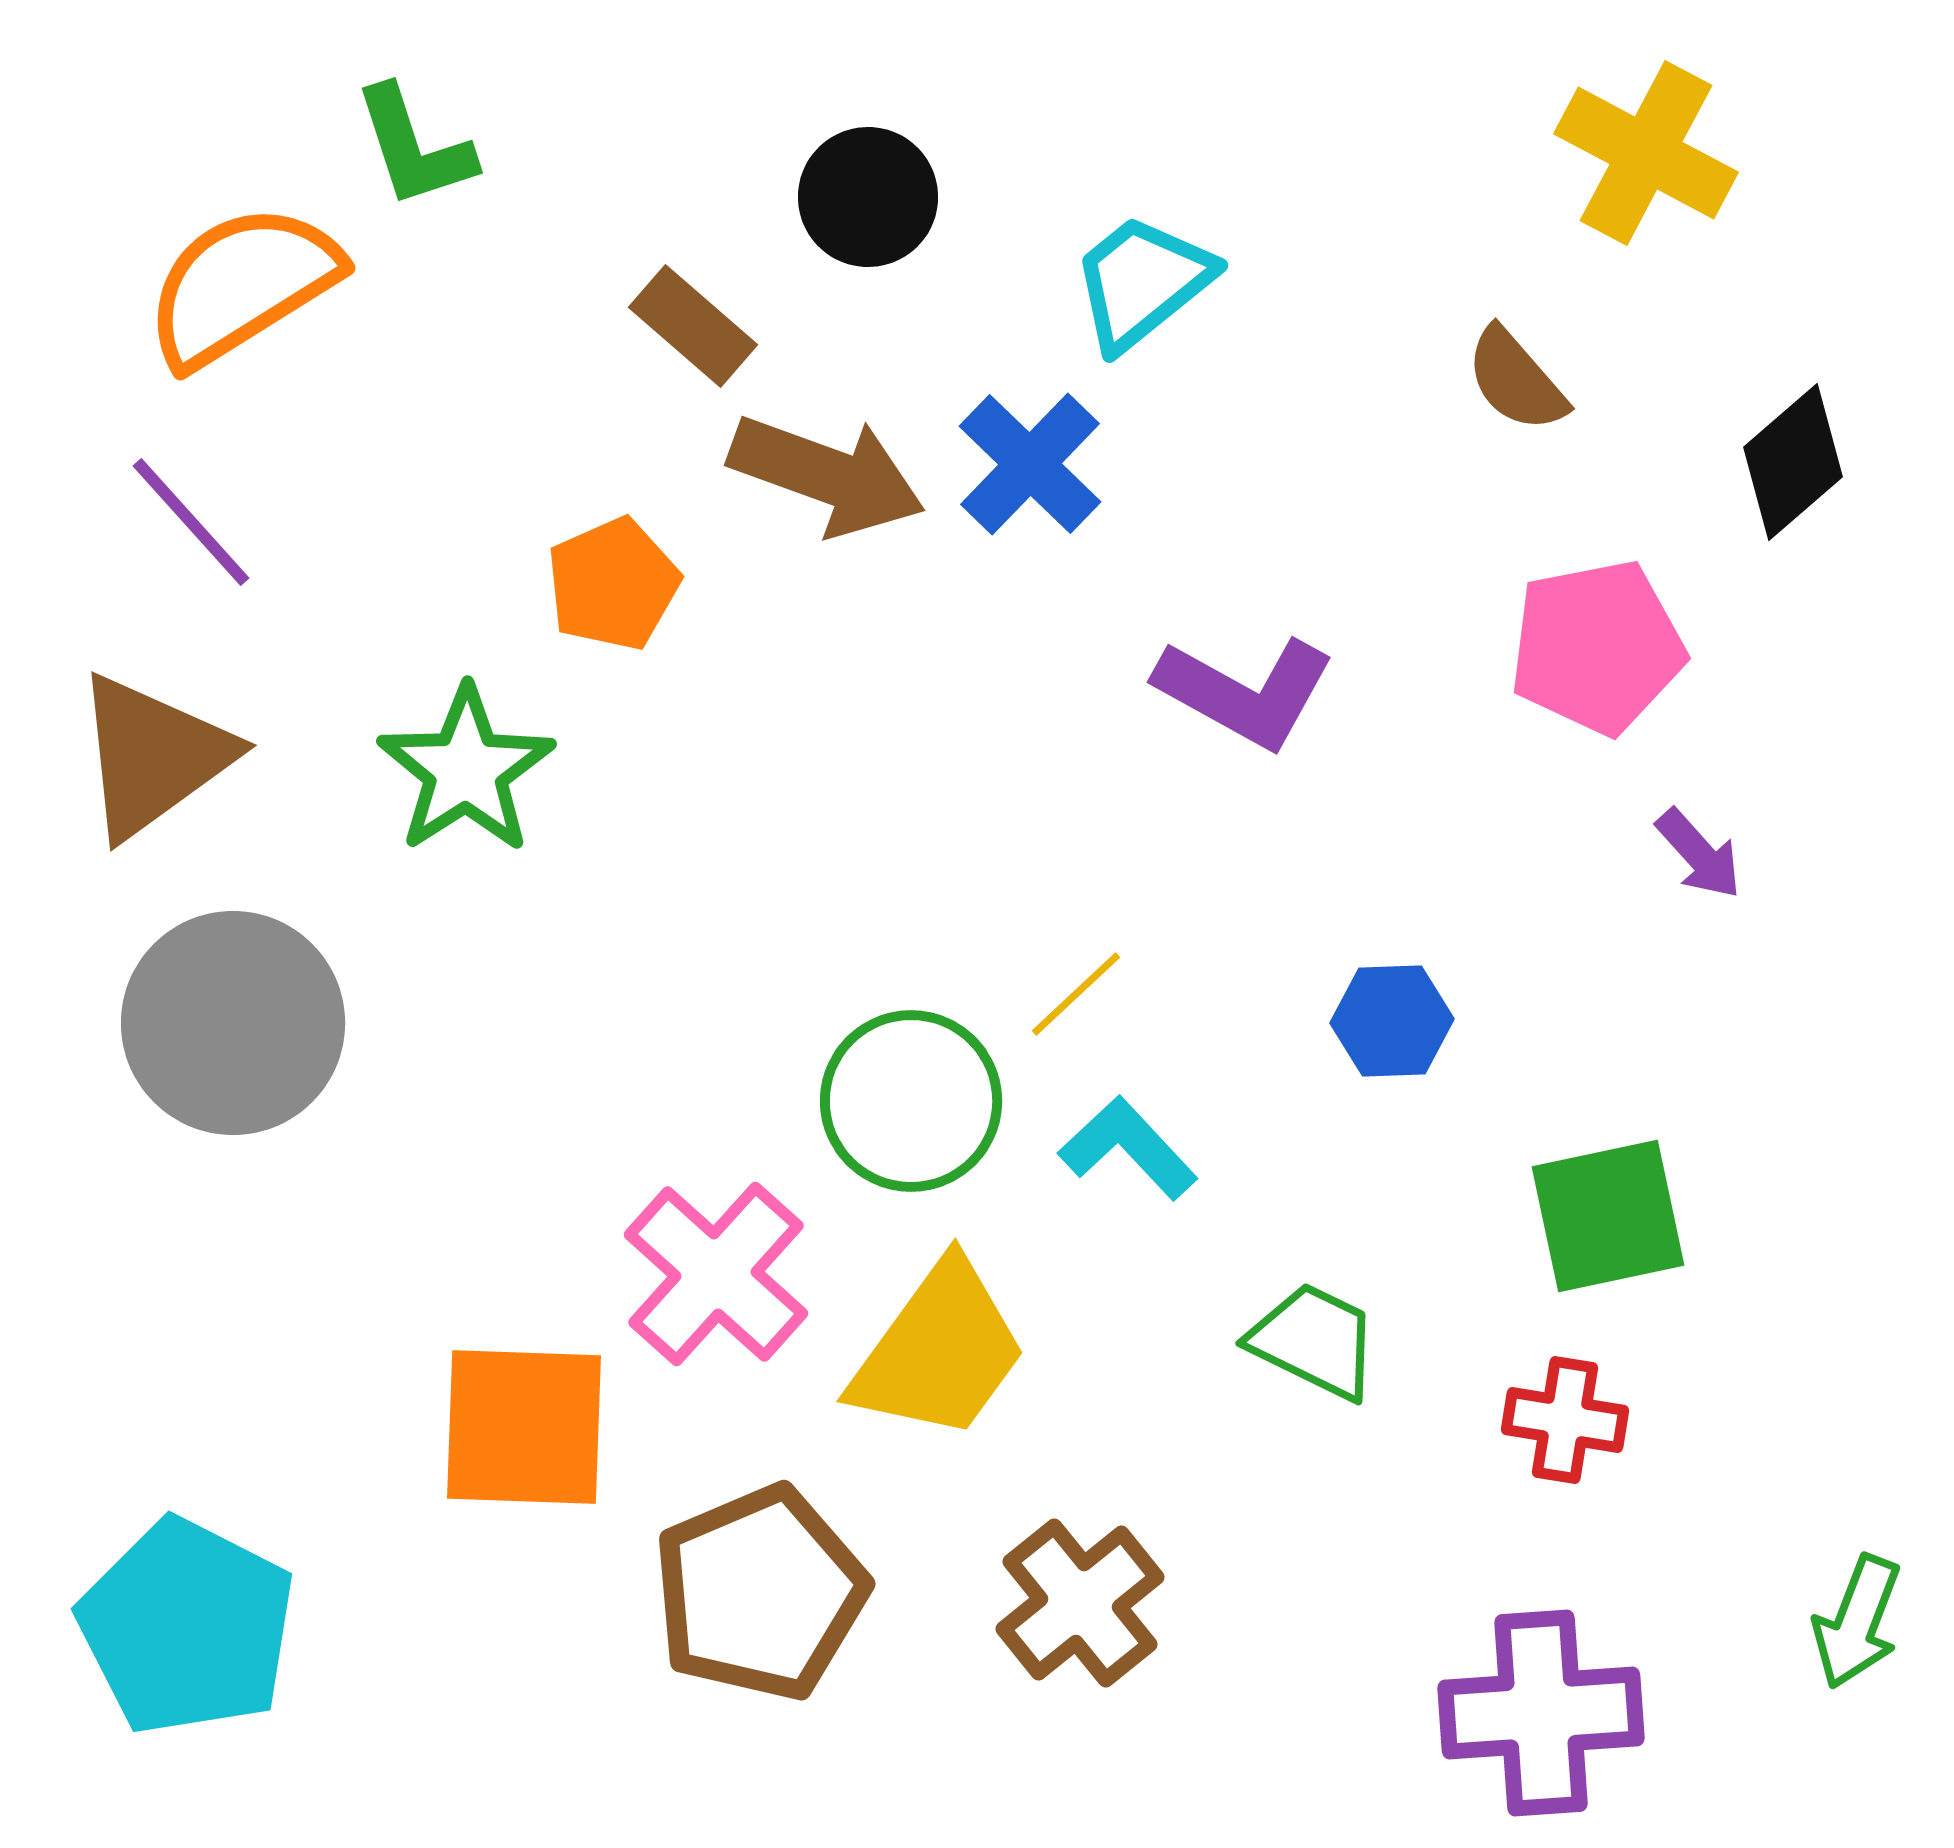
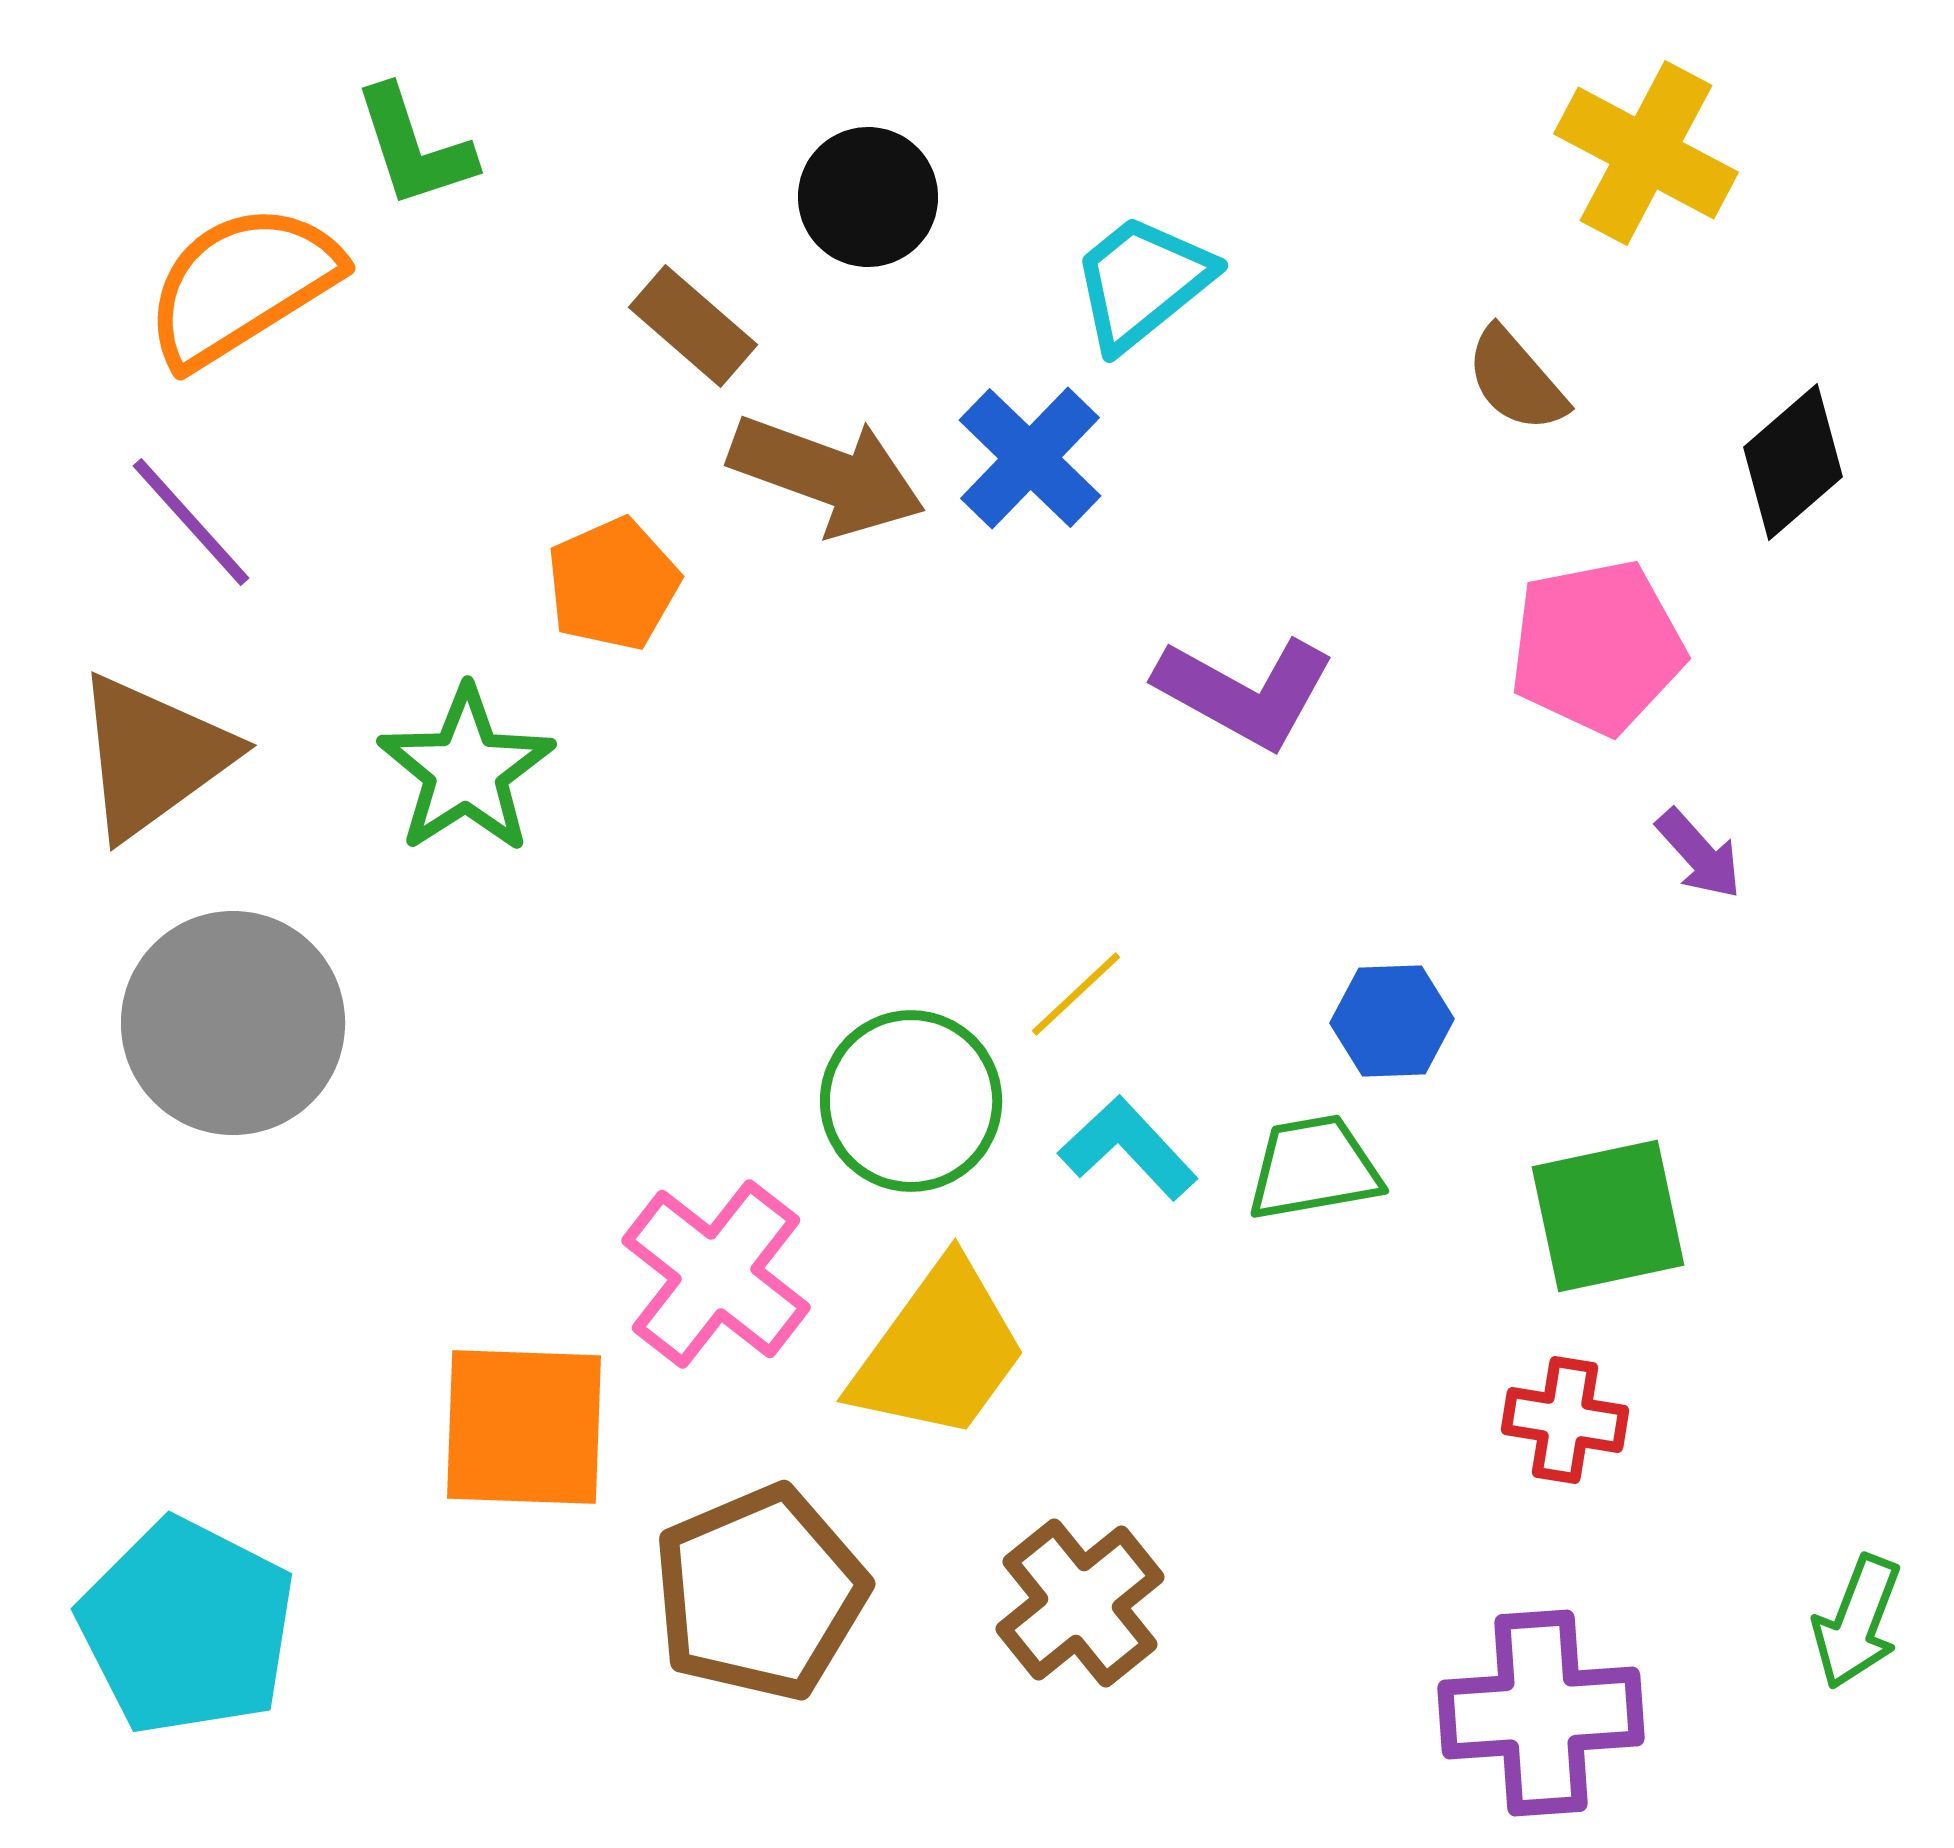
blue cross: moved 6 px up
pink cross: rotated 4 degrees counterclockwise
green trapezoid: moved 173 px up; rotated 36 degrees counterclockwise
